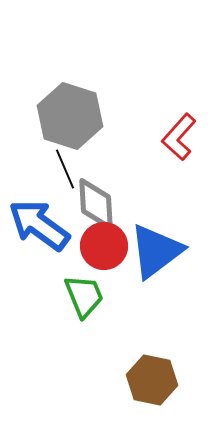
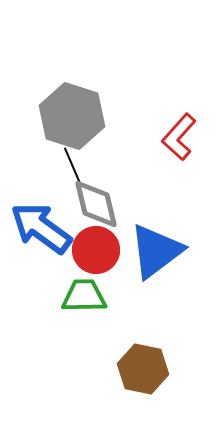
gray hexagon: moved 2 px right
black line: moved 8 px right, 2 px up
gray diamond: rotated 10 degrees counterclockwise
blue arrow: moved 2 px right, 3 px down
red circle: moved 8 px left, 4 px down
green trapezoid: rotated 69 degrees counterclockwise
brown hexagon: moved 9 px left, 11 px up
